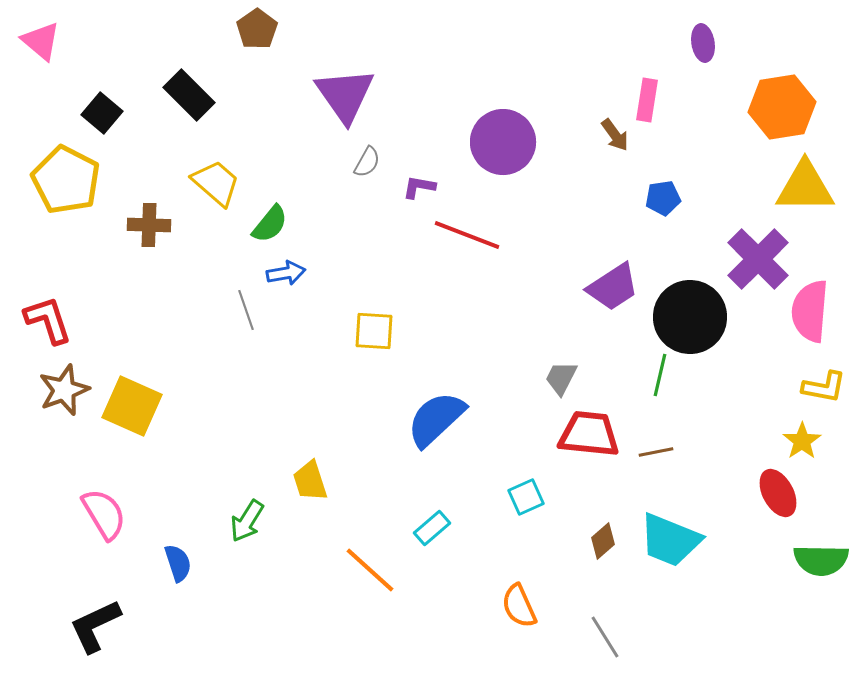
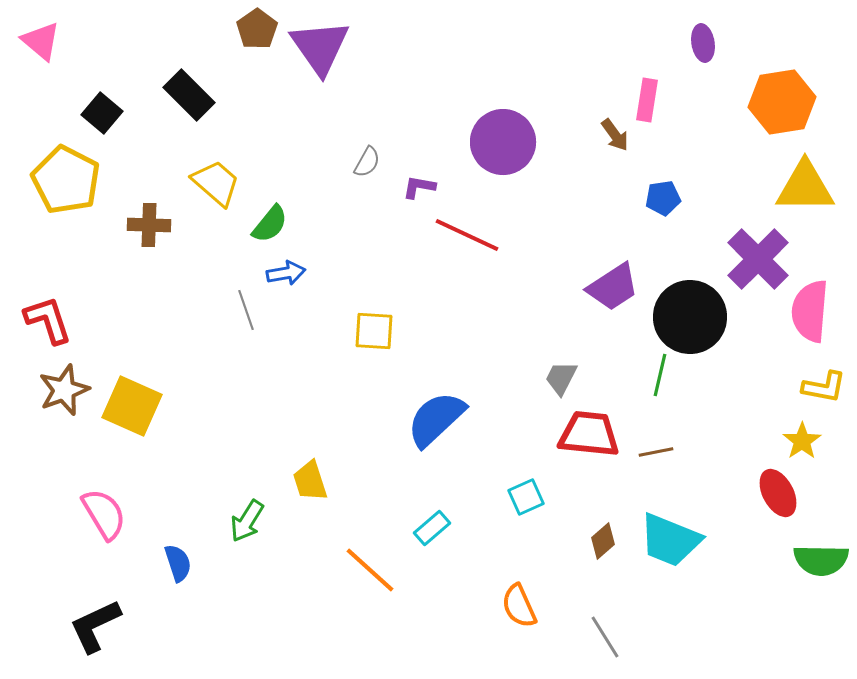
purple triangle at (345, 95): moved 25 px left, 48 px up
orange hexagon at (782, 107): moved 5 px up
red line at (467, 235): rotated 4 degrees clockwise
